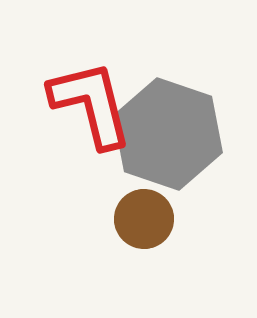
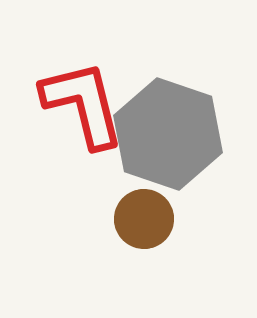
red L-shape: moved 8 px left
